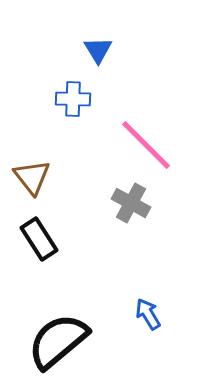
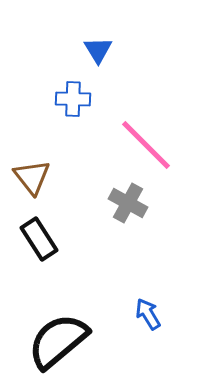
gray cross: moved 3 px left
